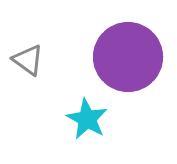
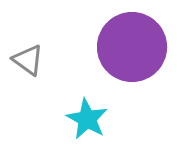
purple circle: moved 4 px right, 10 px up
